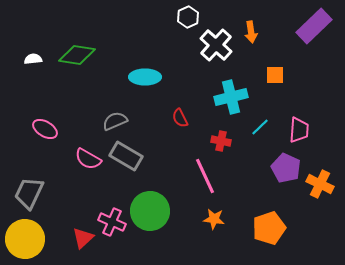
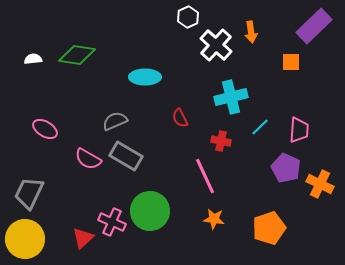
orange square: moved 16 px right, 13 px up
